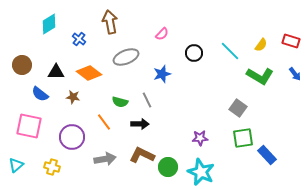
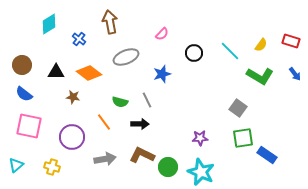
blue semicircle: moved 16 px left
blue rectangle: rotated 12 degrees counterclockwise
